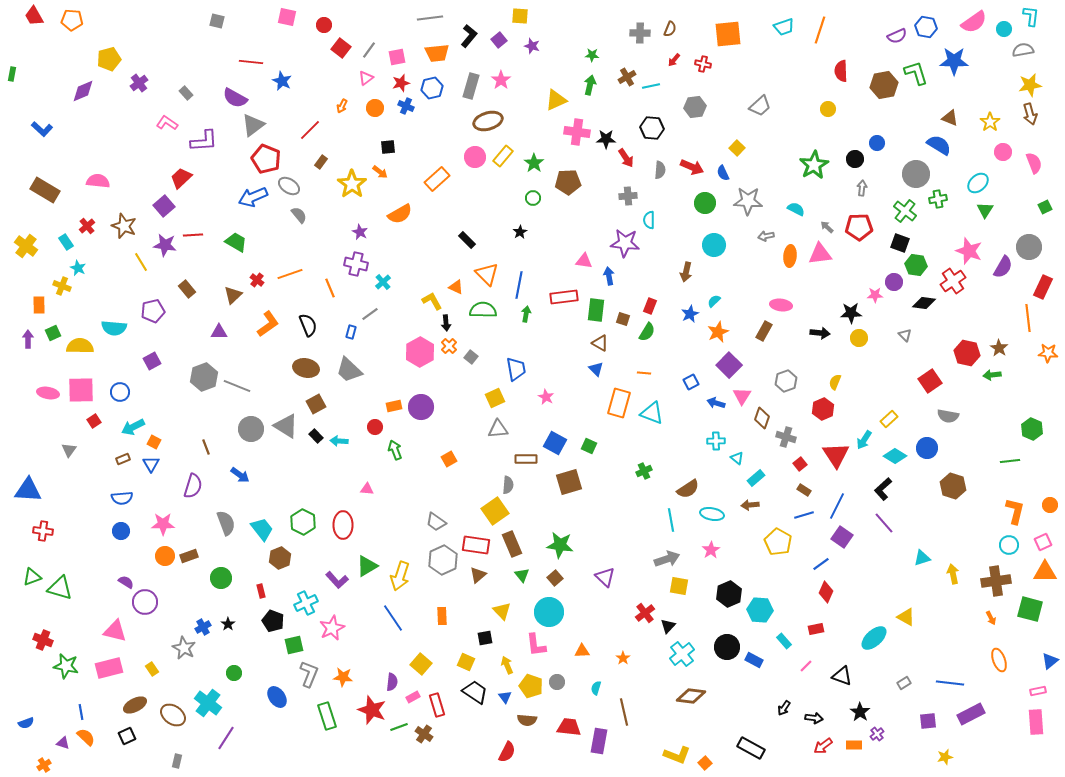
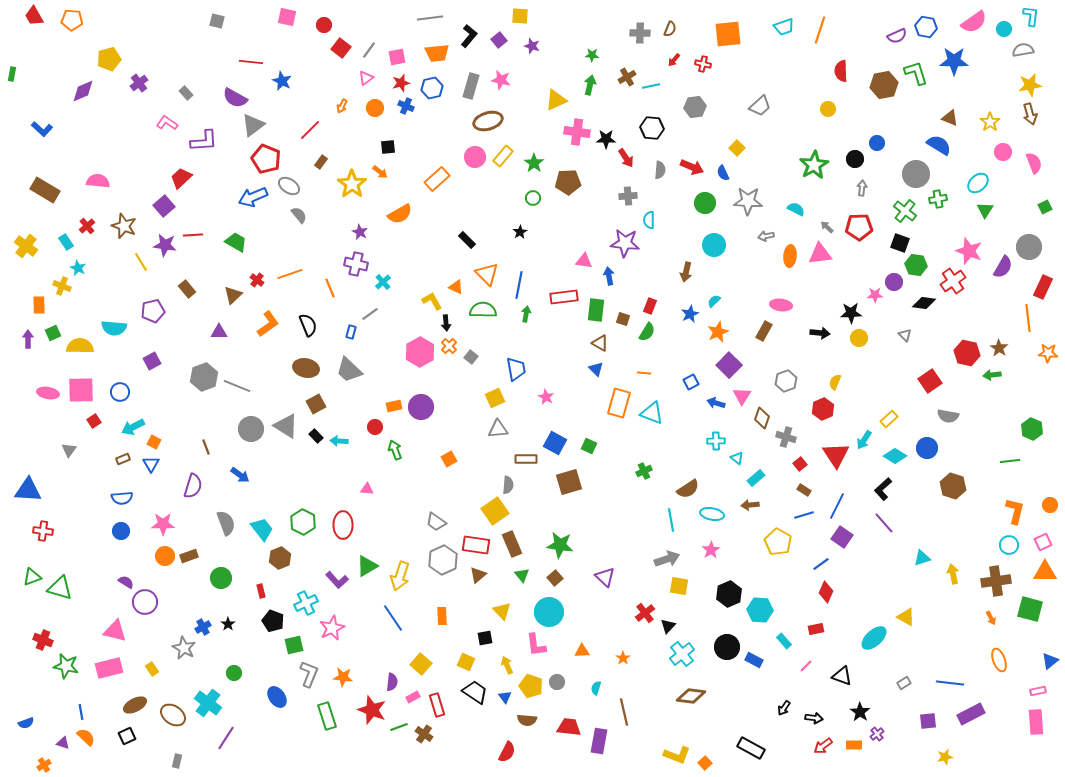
pink star at (501, 80): rotated 24 degrees counterclockwise
